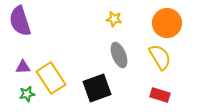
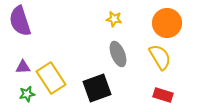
gray ellipse: moved 1 px left, 1 px up
red rectangle: moved 3 px right
